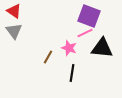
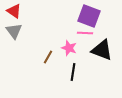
pink line: rotated 28 degrees clockwise
black triangle: moved 2 px down; rotated 15 degrees clockwise
black line: moved 1 px right, 1 px up
